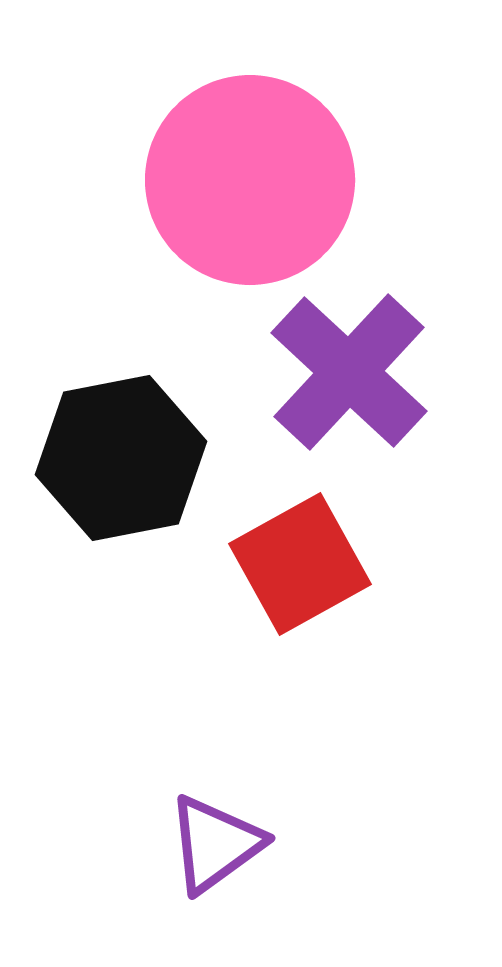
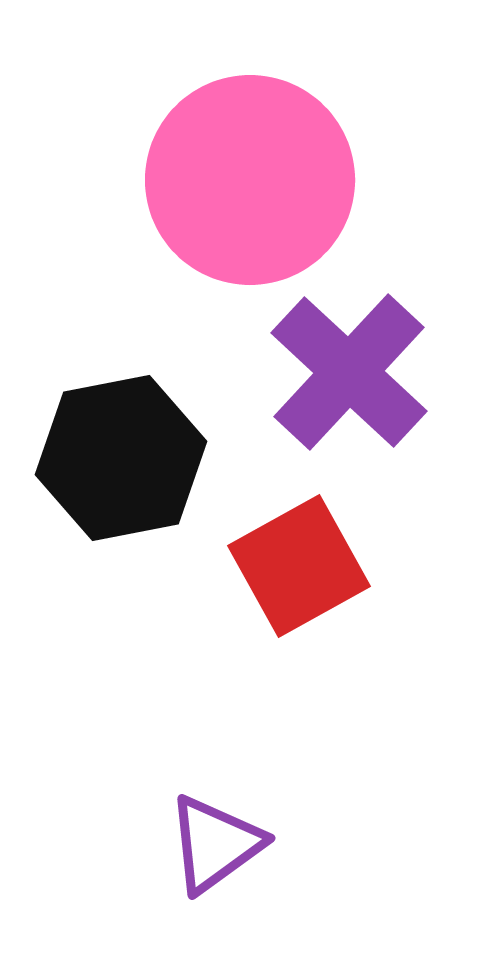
red square: moved 1 px left, 2 px down
